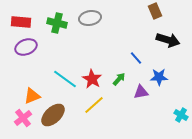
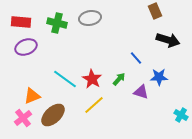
purple triangle: rotated 28 degrees clockwise
